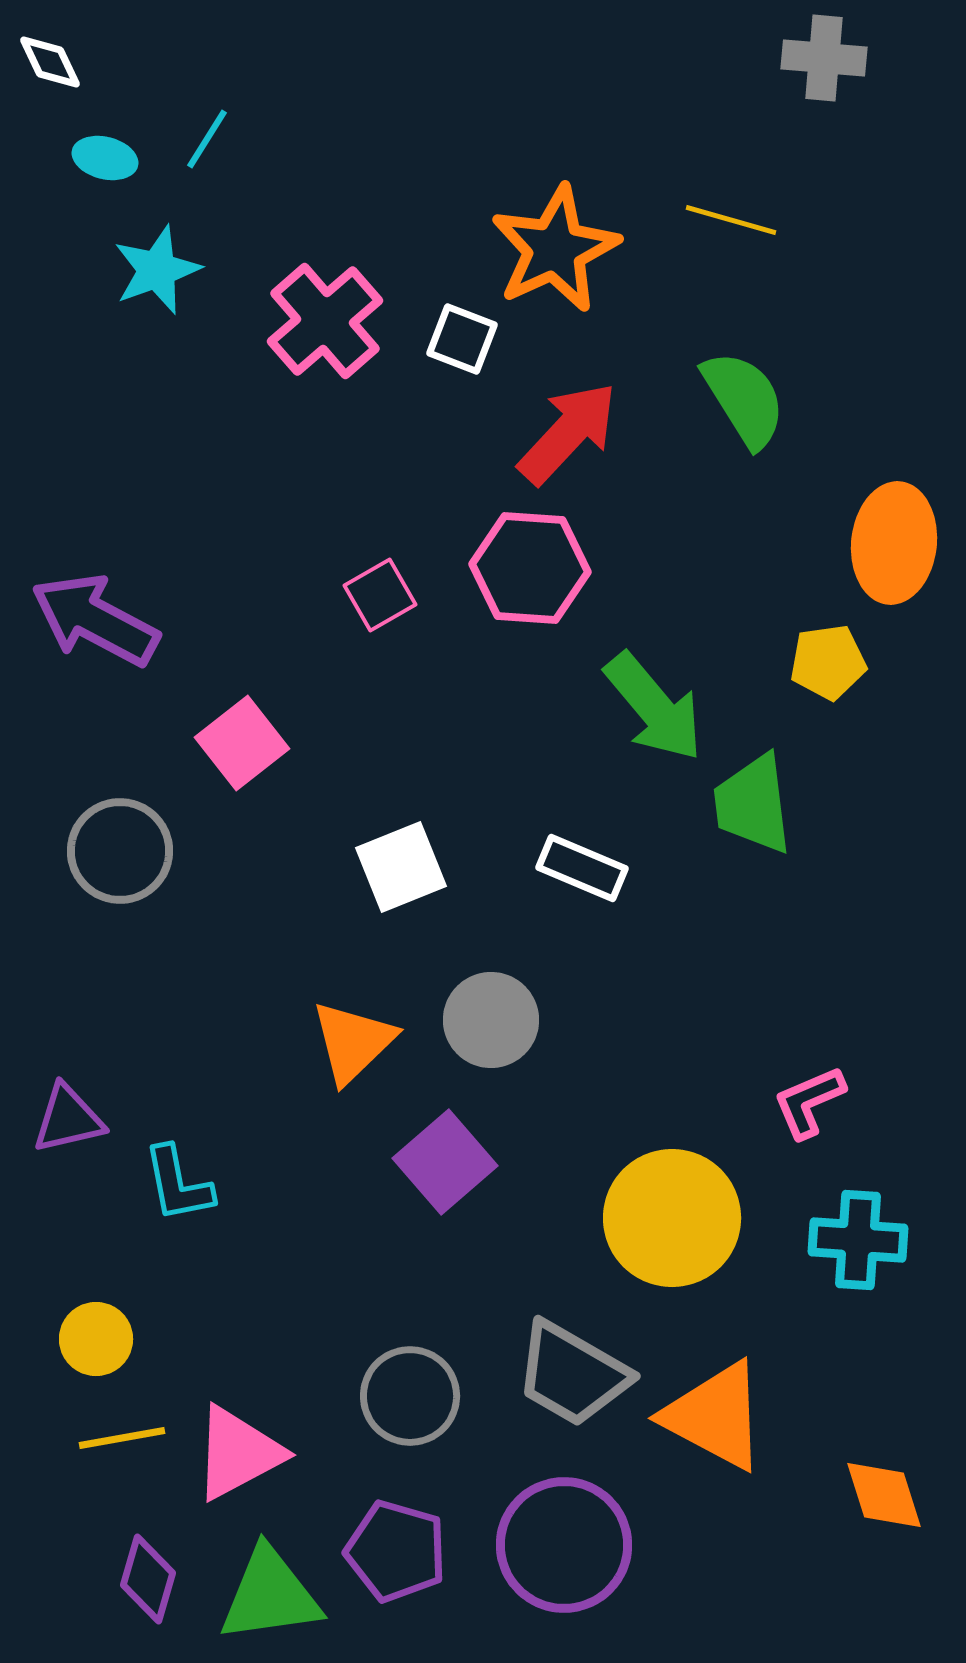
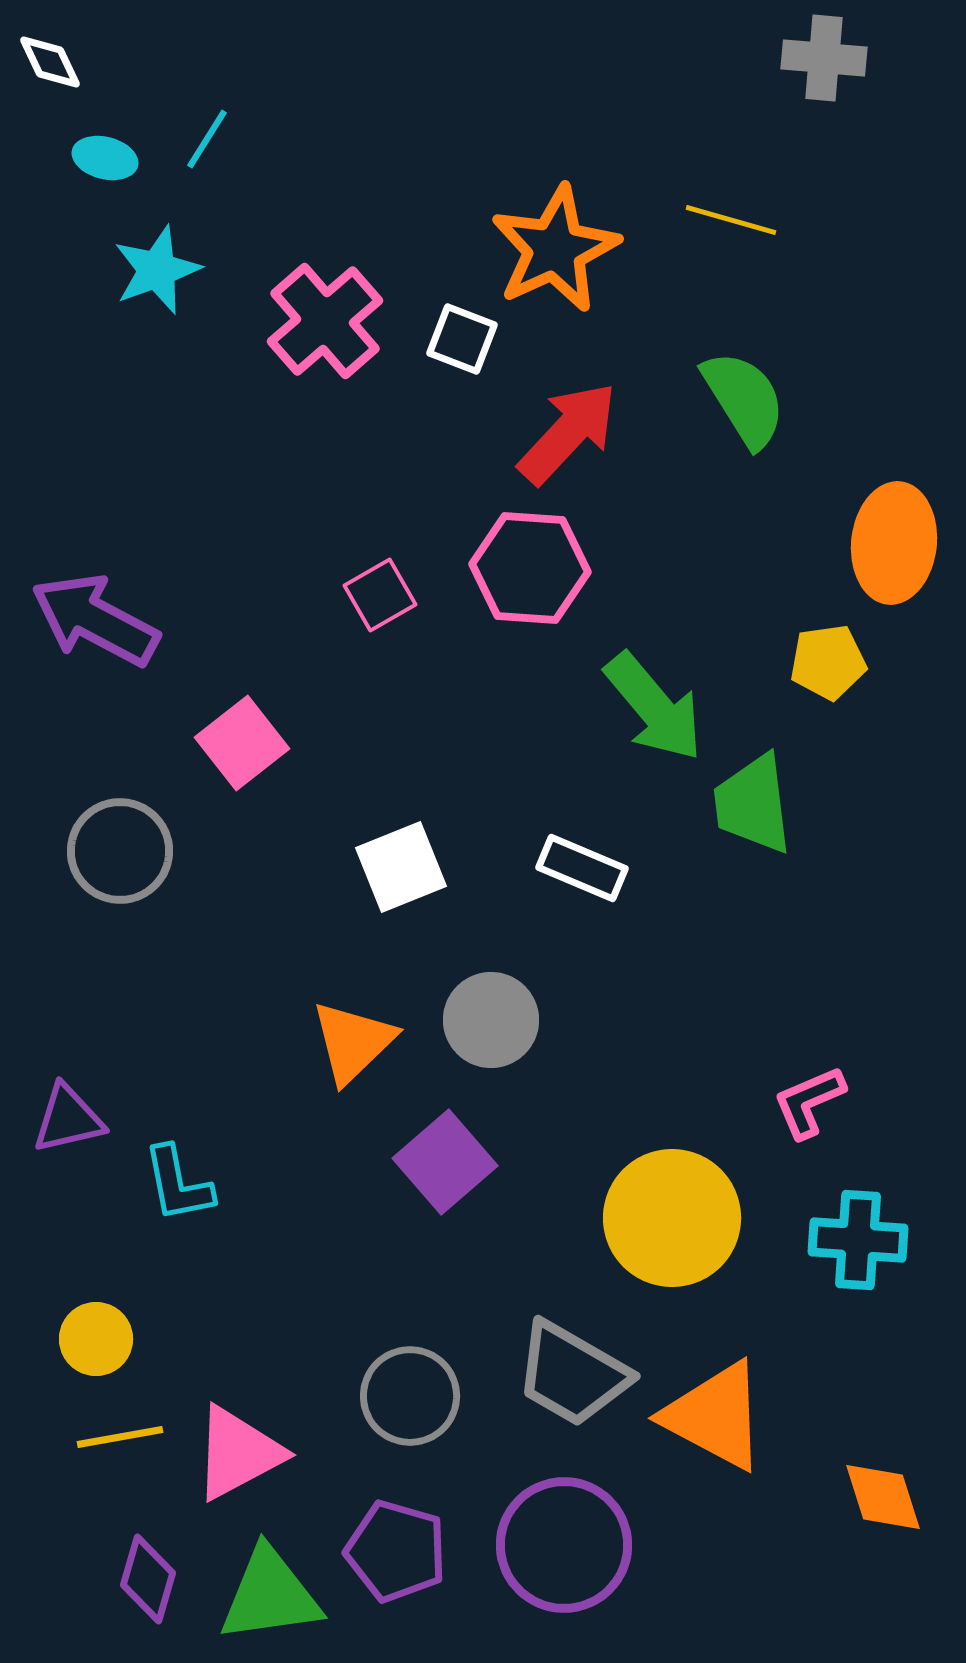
yellow line at (122, 1438): moved 2 px left, 1 px up
orange diamond at (884, 1495): moved 1 px left, 2 px down
